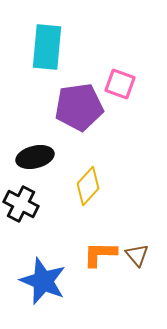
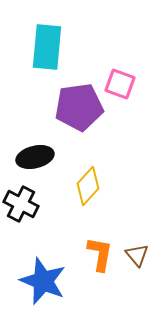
orange L-shape: rotated 99 degrees clockwise
